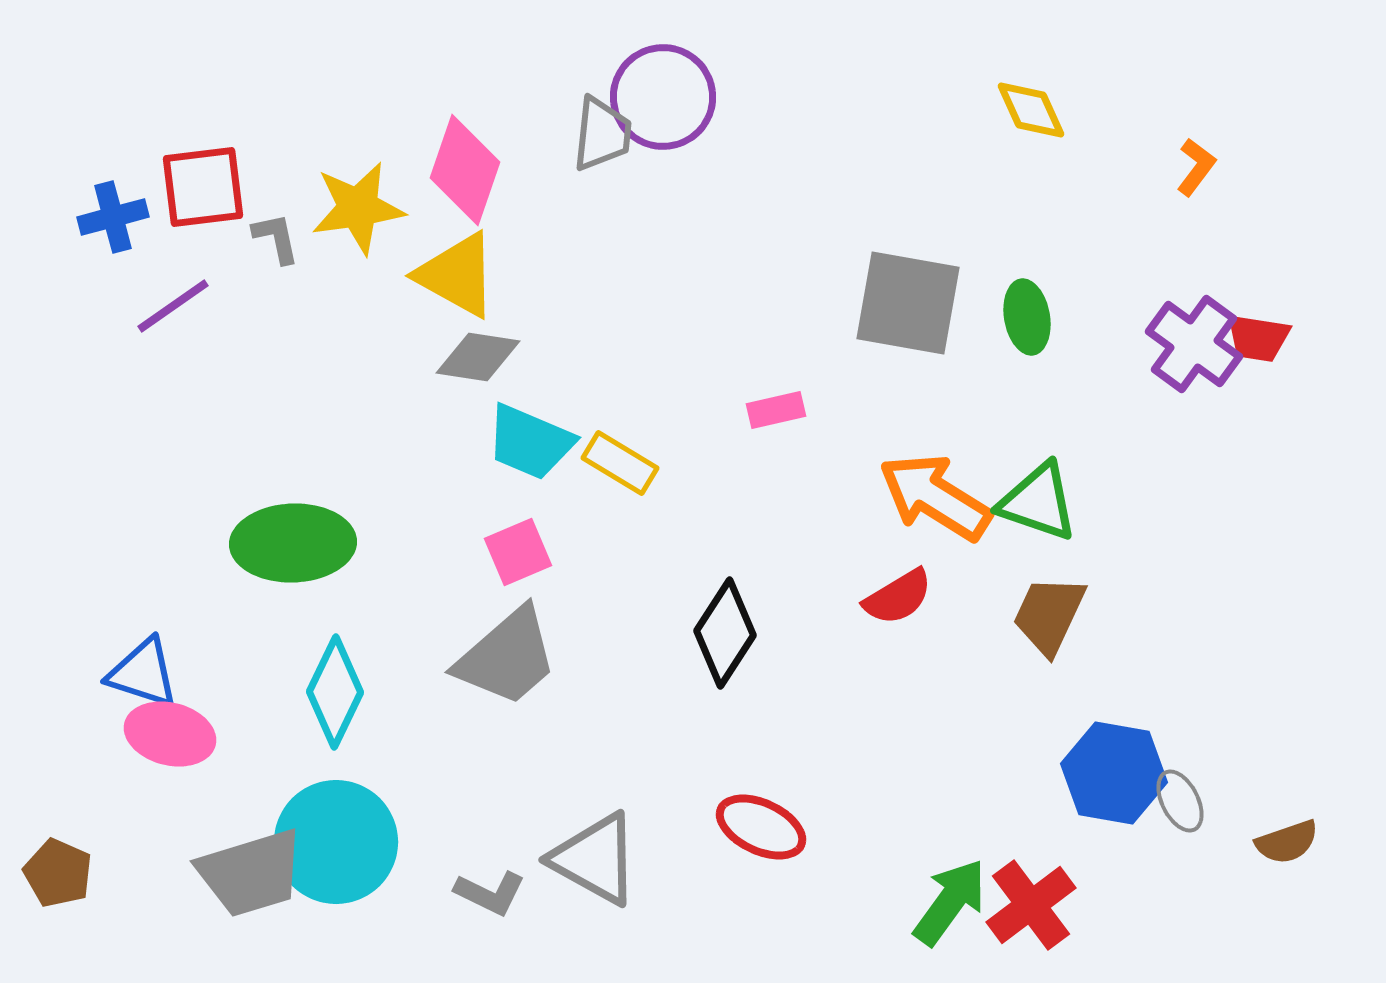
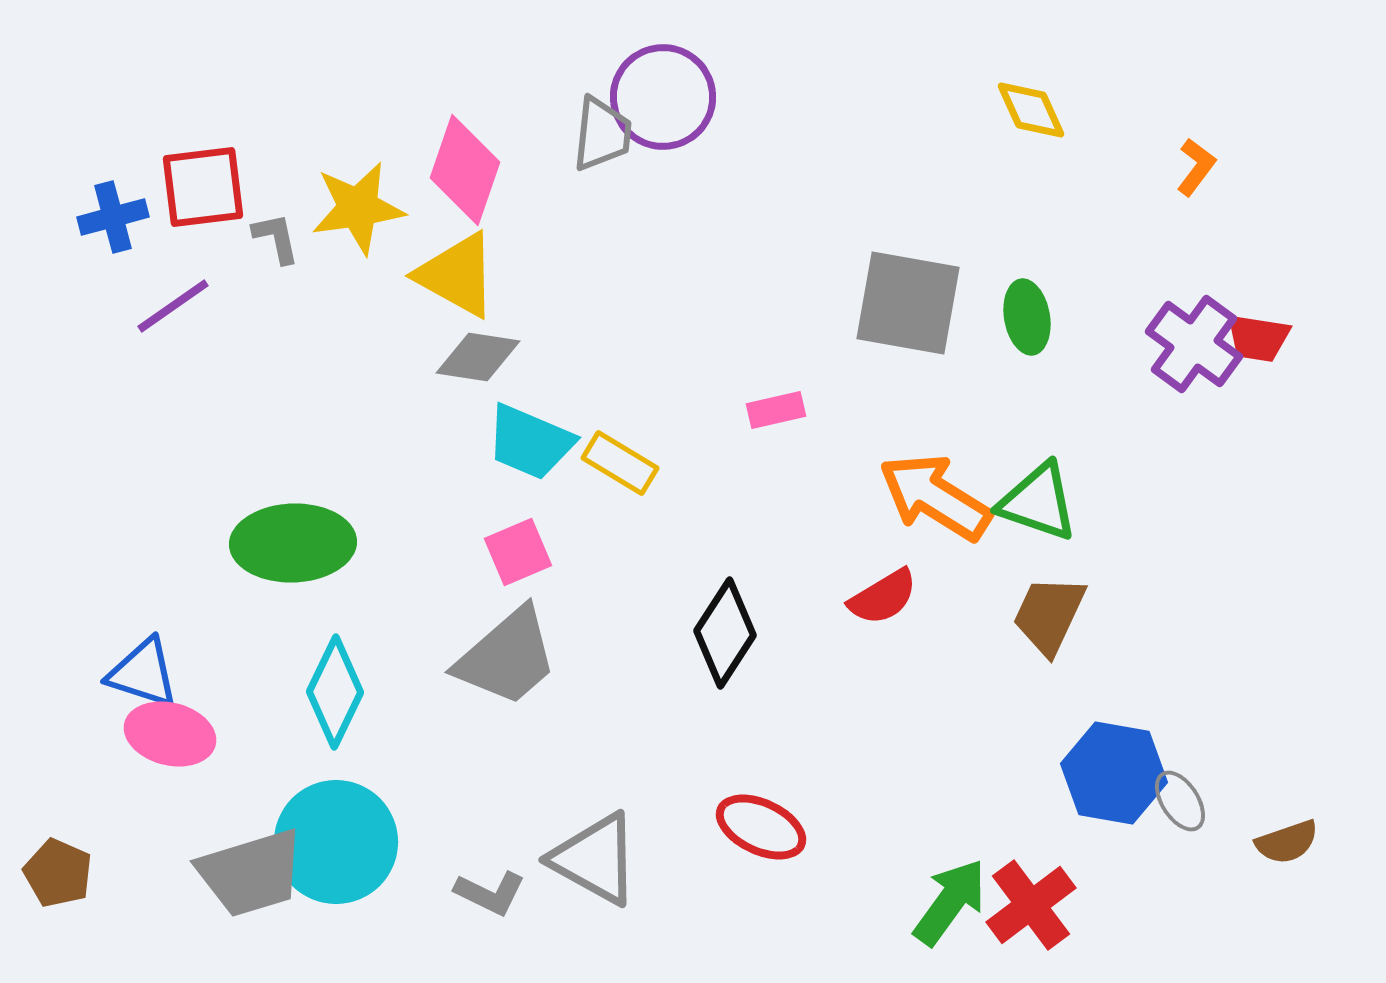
red semicircle at (898, 597): moved 15 px left
gray ellipse at (1180, 801): rotated 6 degrees counterclockwise
